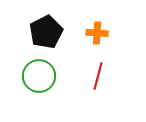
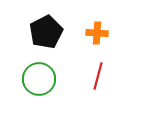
green circle: moved 3 px down
